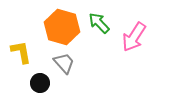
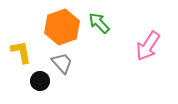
orange hexagon: rotated 24 degrees clockwise
pink arrow: moved 14 px right, 9 px down
gray trapezoid: moved 2 px left
black circle: moved 2 px up
